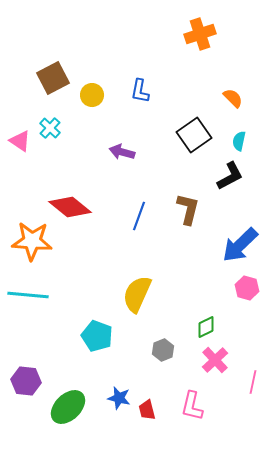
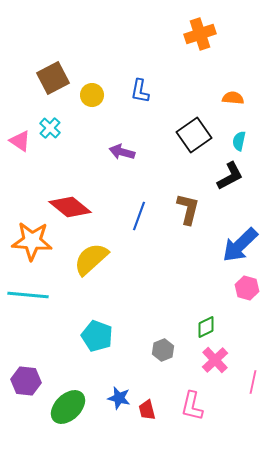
orange semicircle: rotated 40 degrees counterclockwise
yellow semicircle: moved 46 px left, 35 px up; rotated 24 degrees clockwise
